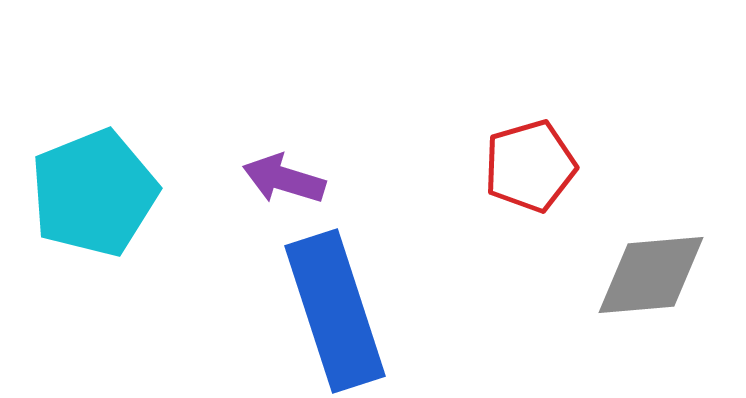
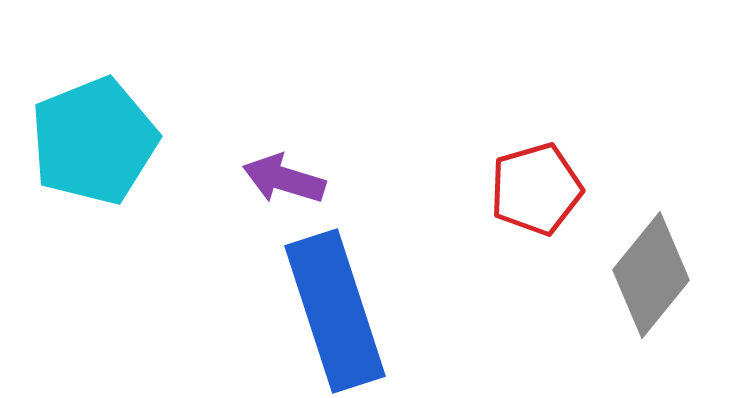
red pentagon: moved 6 px right, 23 px down
cyan pentagon: moved 52 px up
gray diamond: rotated 46 degrees counterclockwise
